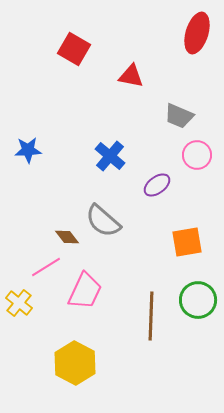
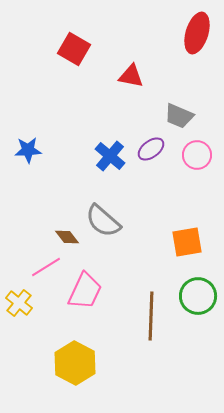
purple ellipse: moved 6 px left, 36 px up
green circle: moved 4 px up
